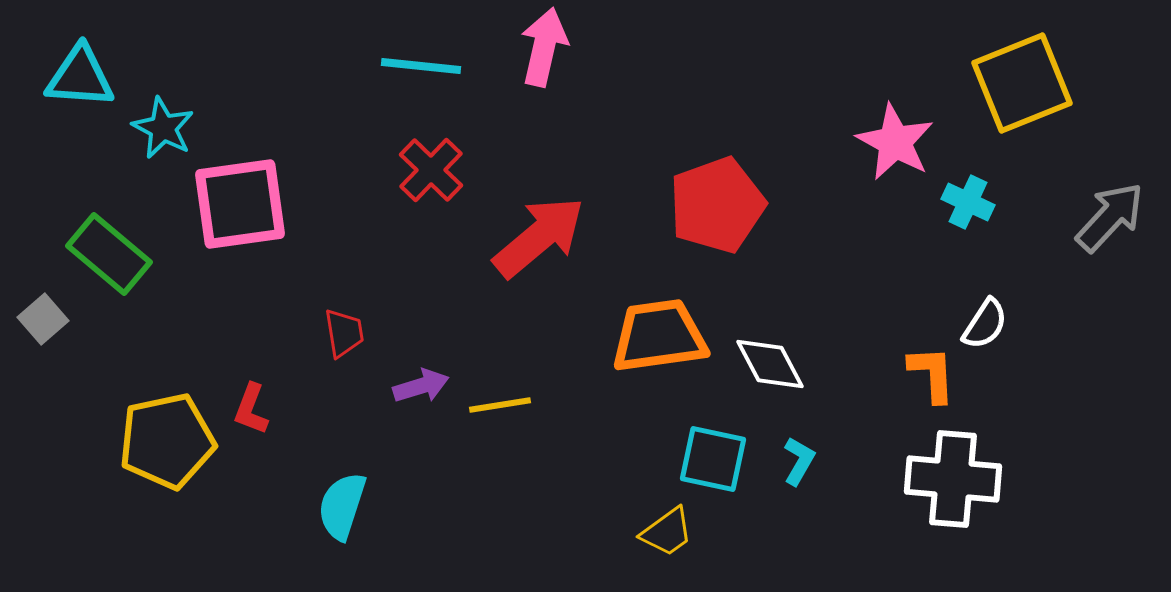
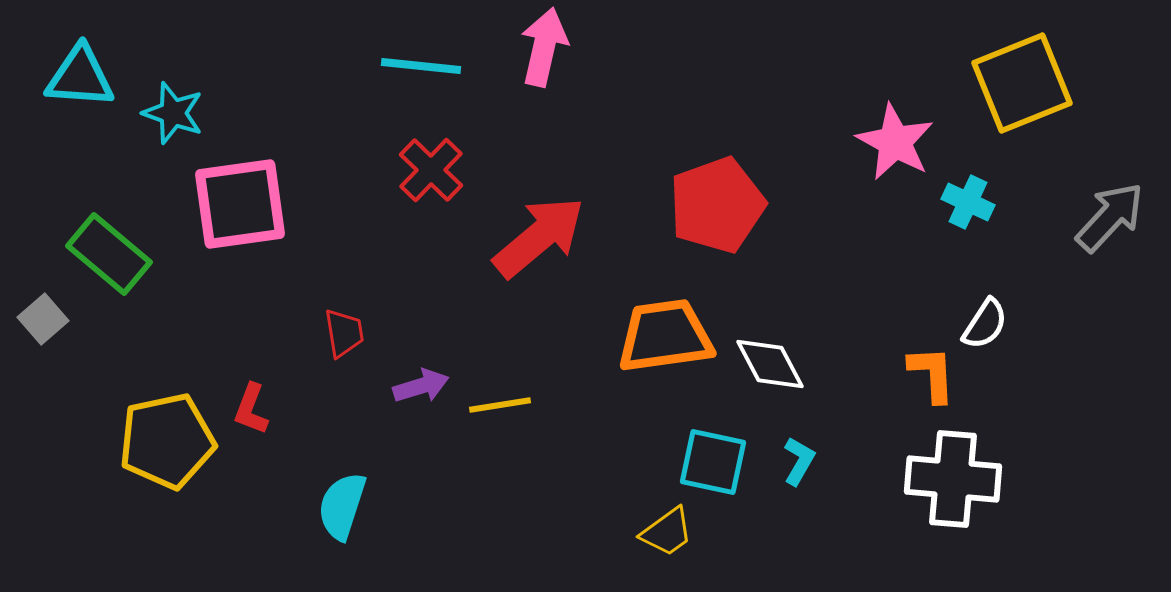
cyan star: moved 10 px right, 15 px up; rotated 8 degrees counterclockwise
orange trapezoid: moved 6 px right
cyan square: moved 3 px down
